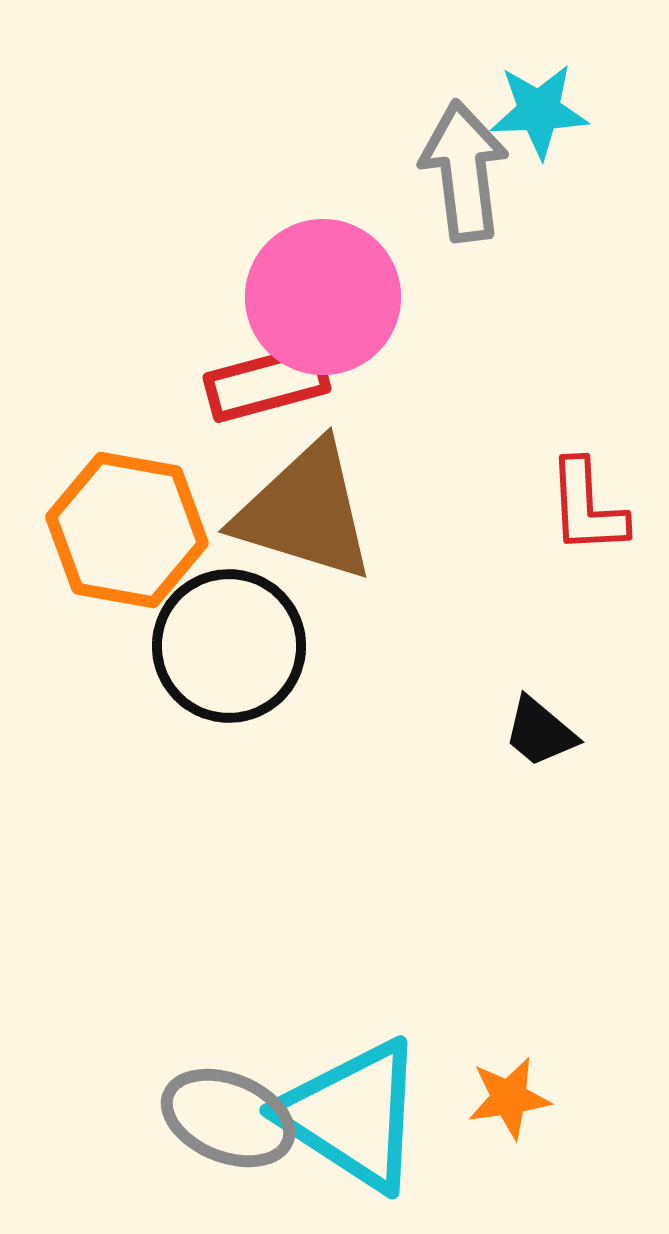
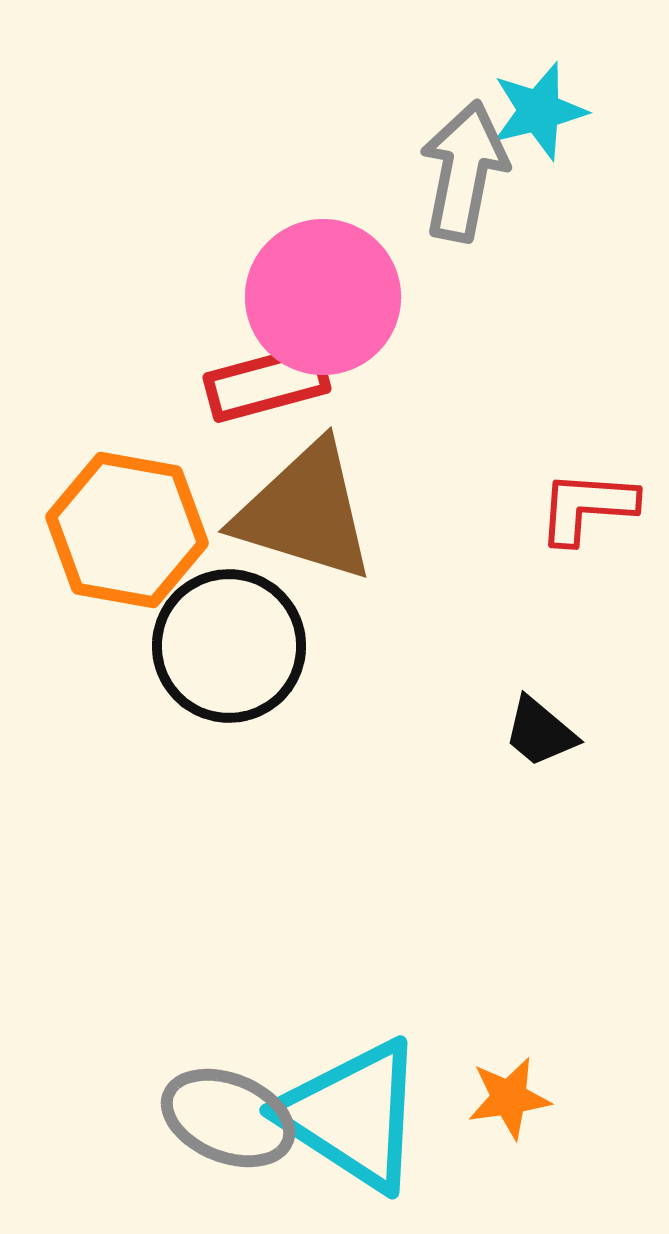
cyan star: rotated 12 degrees counterclockwise
gray arrow: rotated 18 degrees clockwise
red L-shape: rotated 97 degrees clockwise
